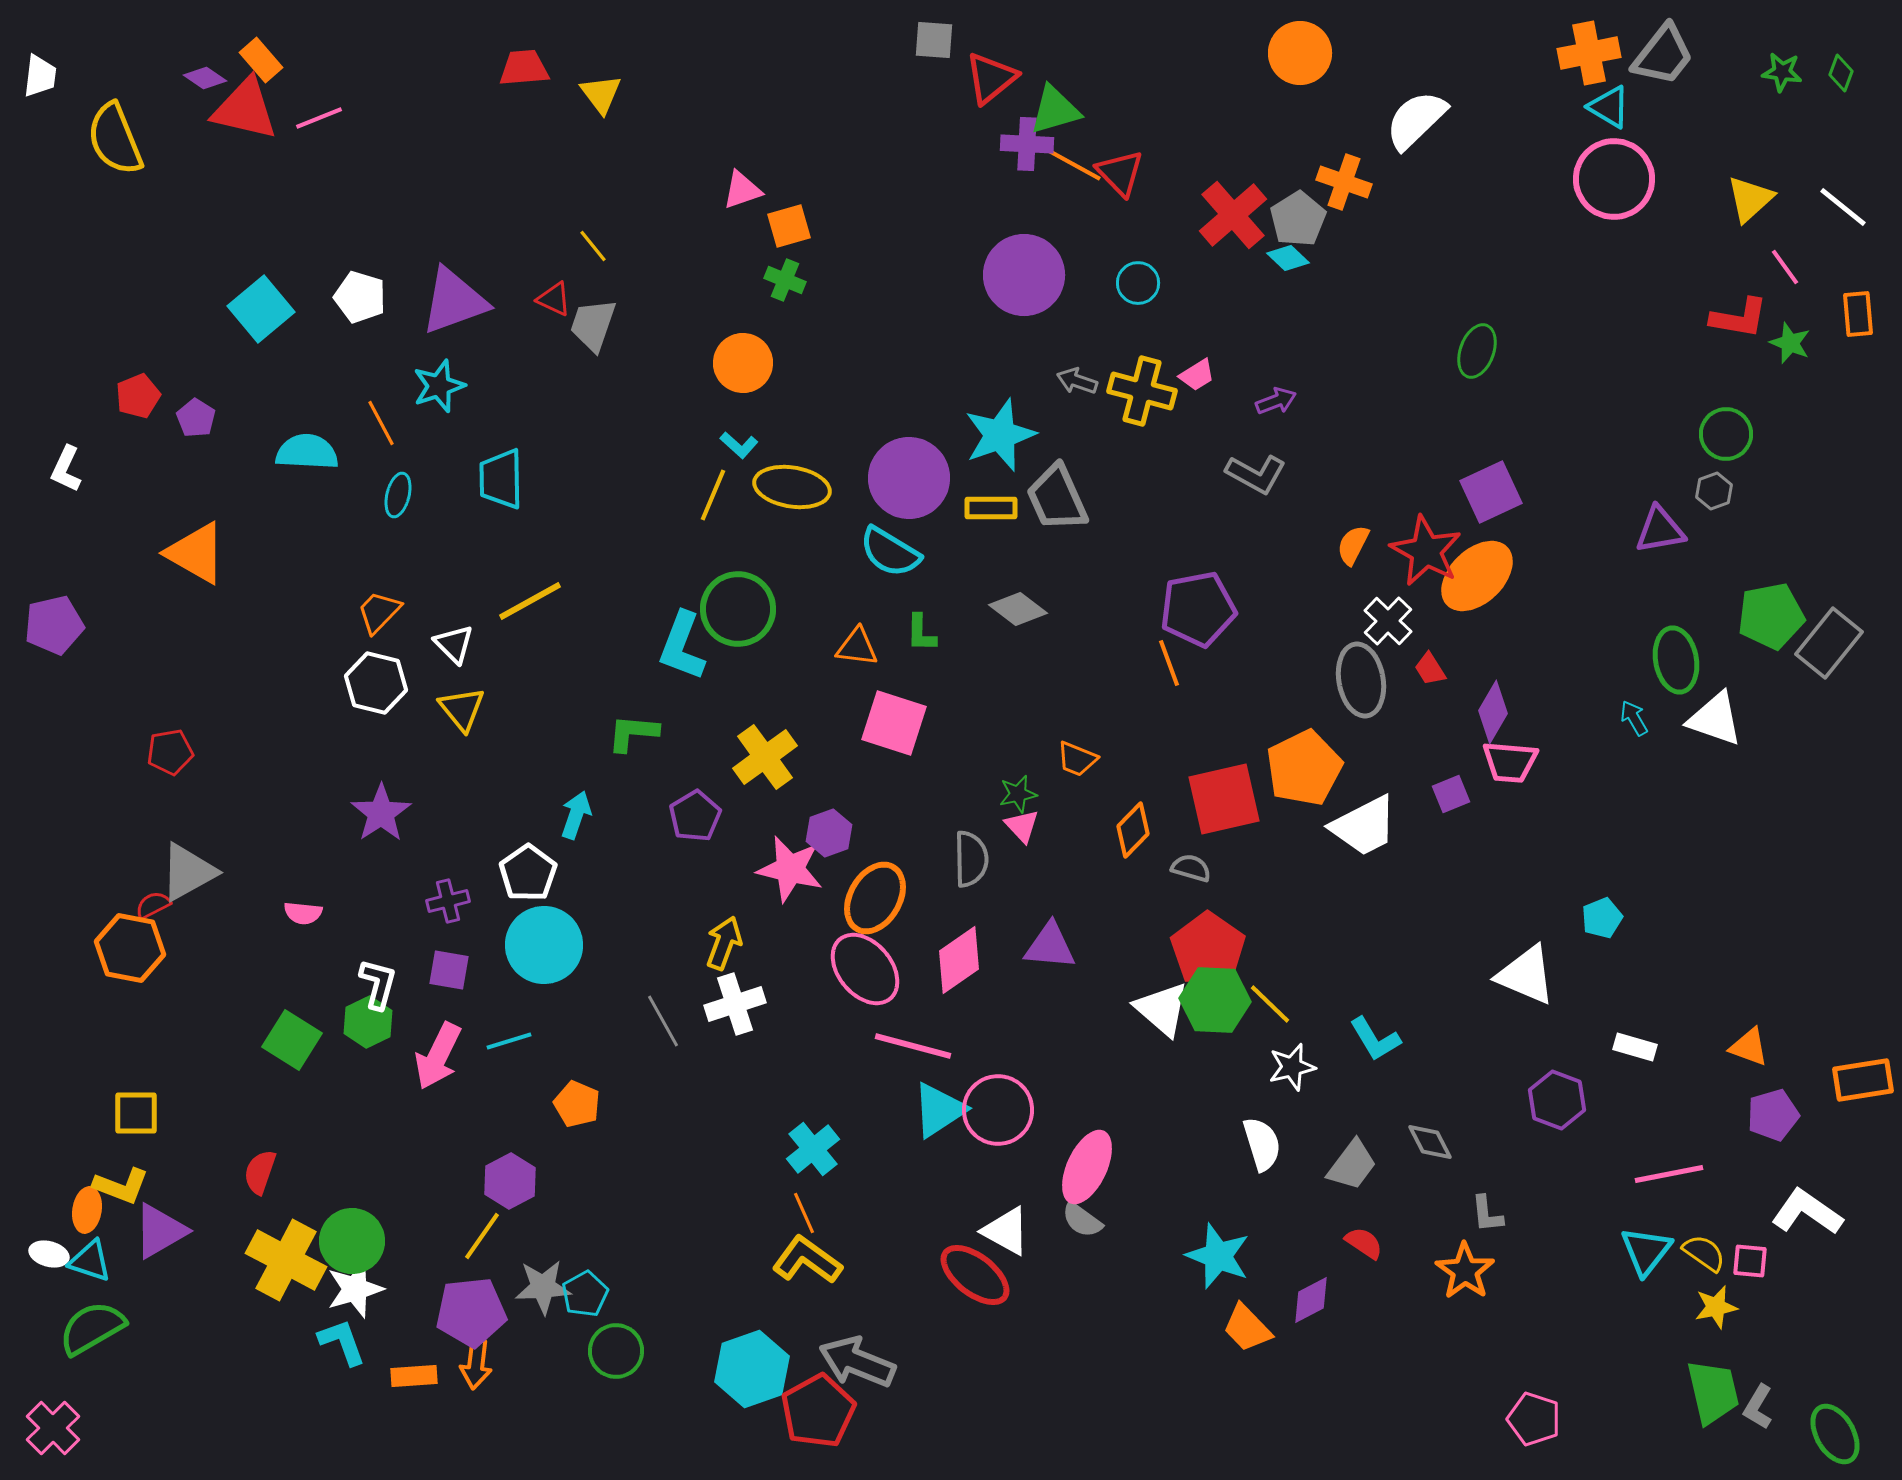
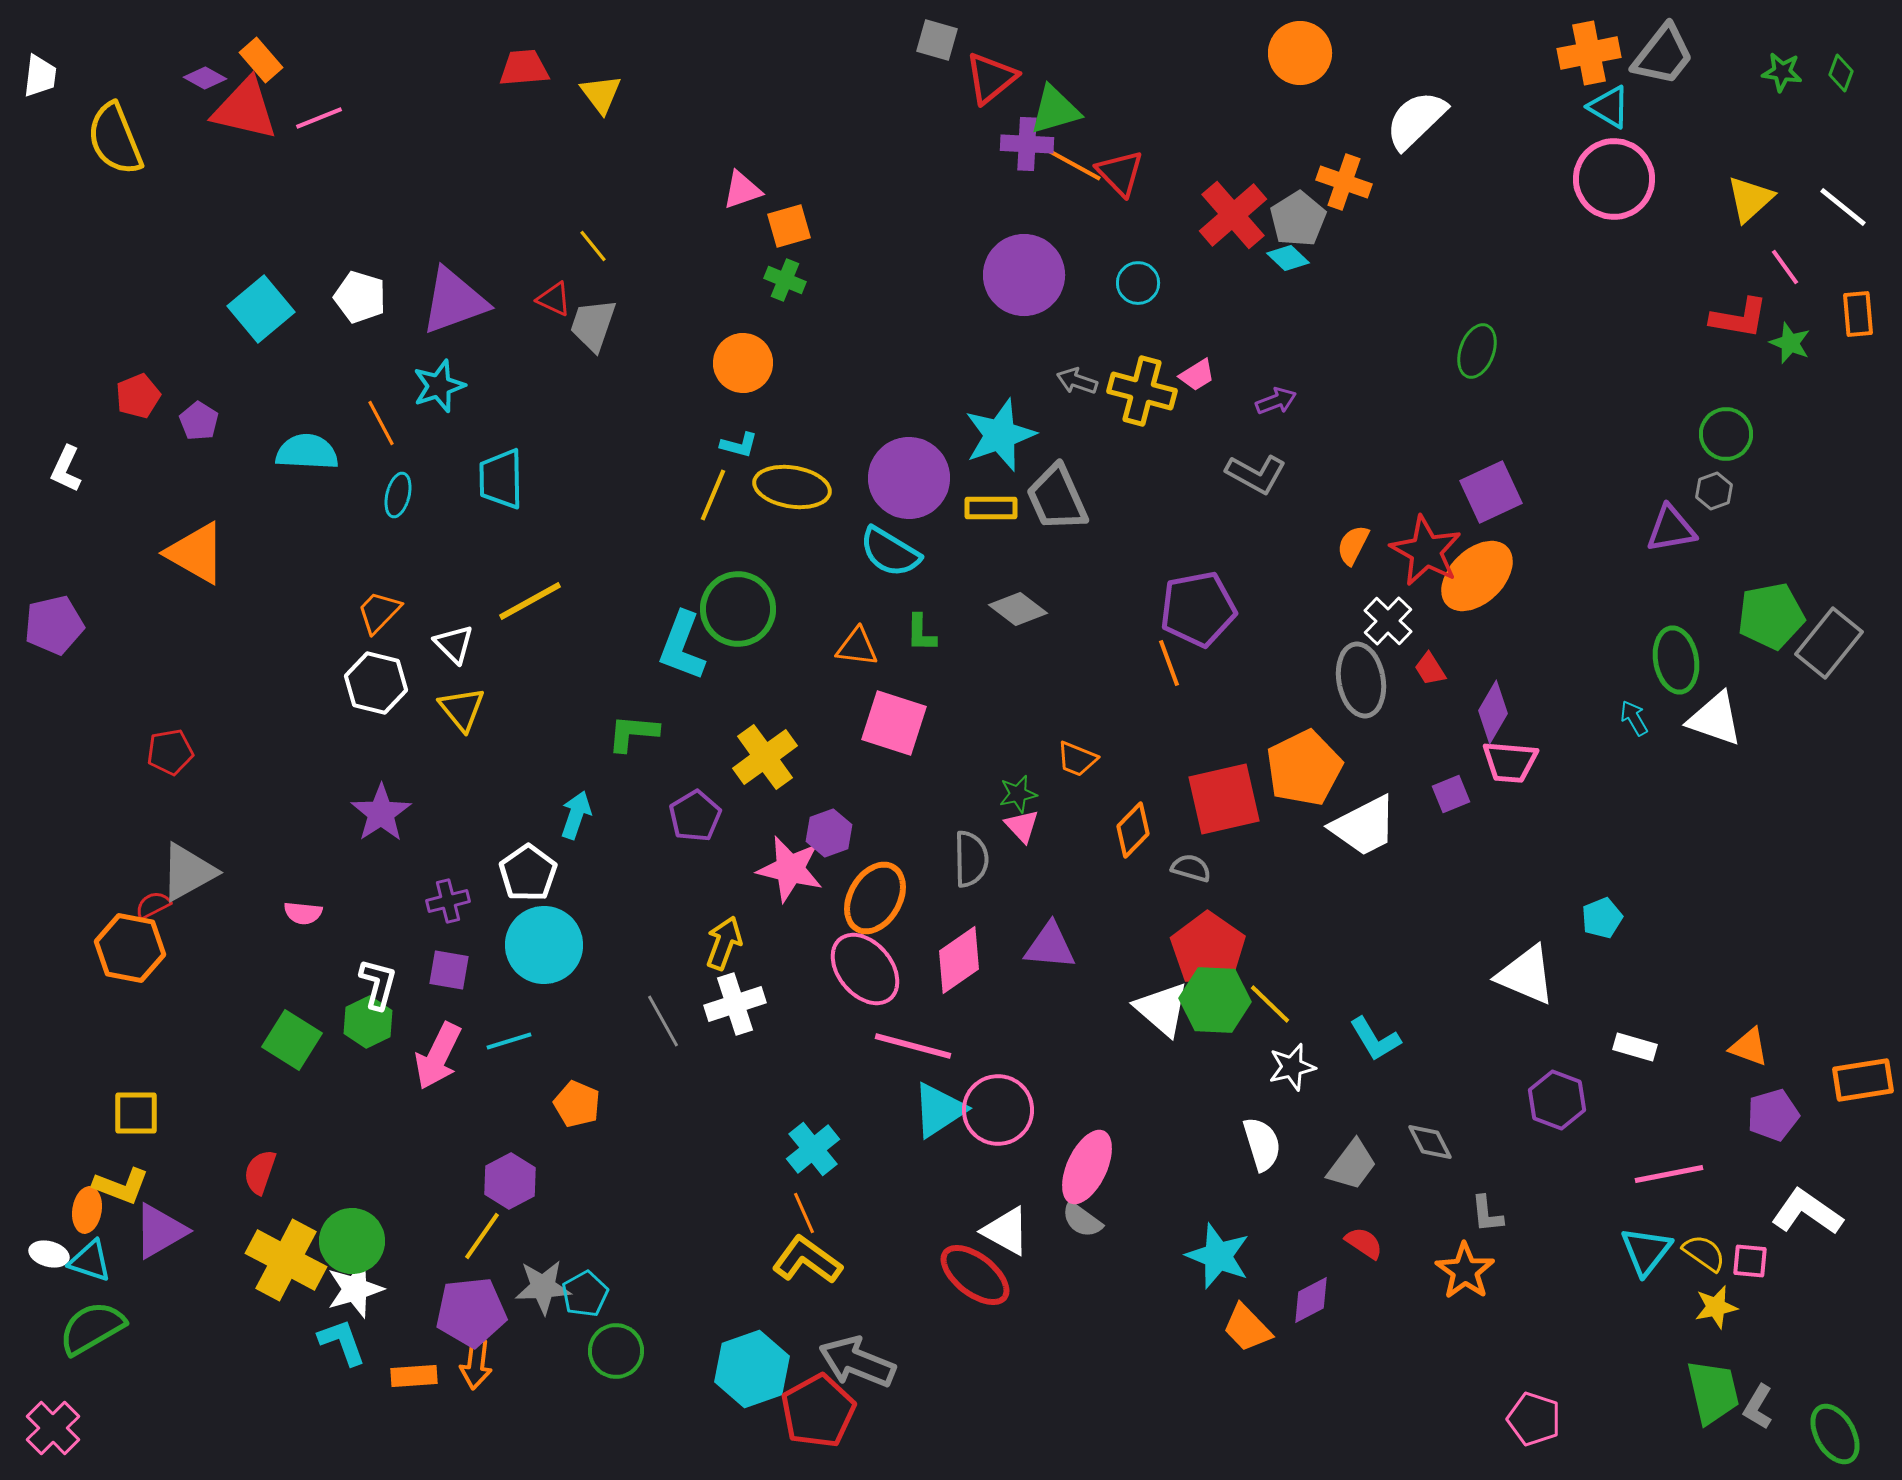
gray square at (934, 40): moved 3 px right; rotated 12 degrees clockwise
purple diamond at (205, 78): rotated 6 degrees counterclockwise
purple pentagon at (196, 418): moved 3 px right, 3 px down
cyan L-shape at (739, 445): rotated 27 degrees counterclockwise
purple triangle at (1660, 530): moved 11 px right, 1 px up
